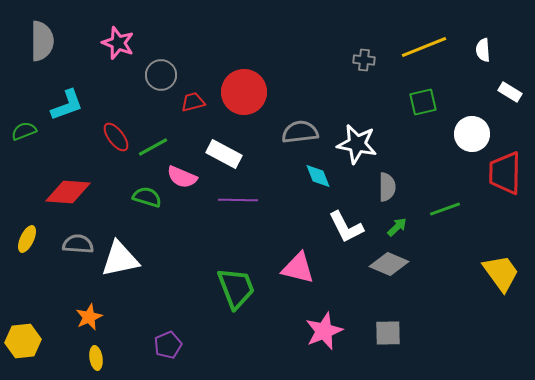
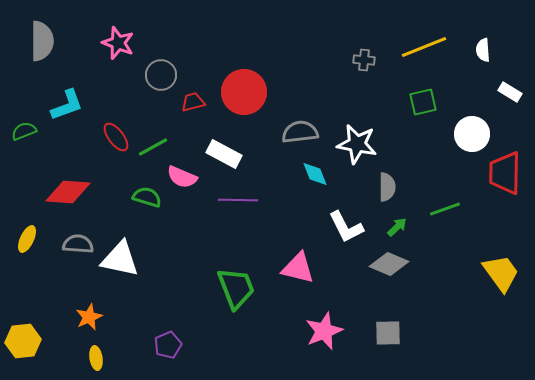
cyan diamond at (318, 176): moved 3 px left, 2 px up
white triangle at (120, 259): rotated 24 degrees clockwise
